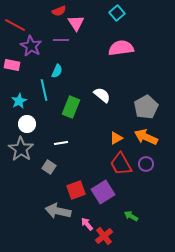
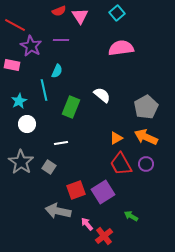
pink triangle: moved 4 px right, 7 px up
gray star: moved 13 px down
